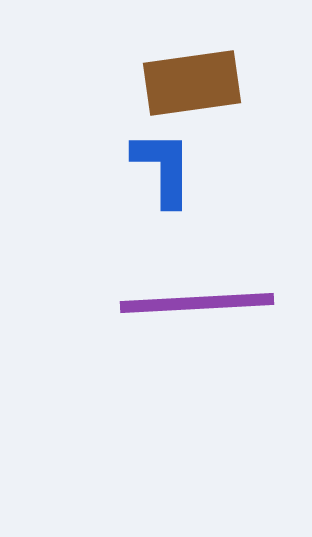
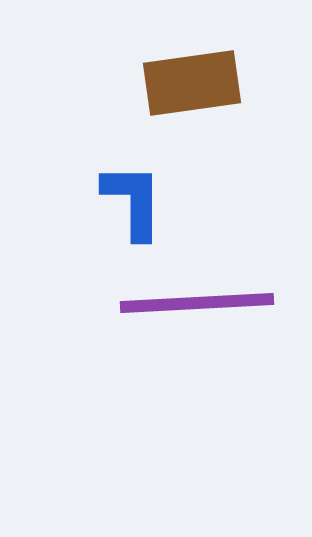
blue L-shape: moved 30 px left, 33 px down
